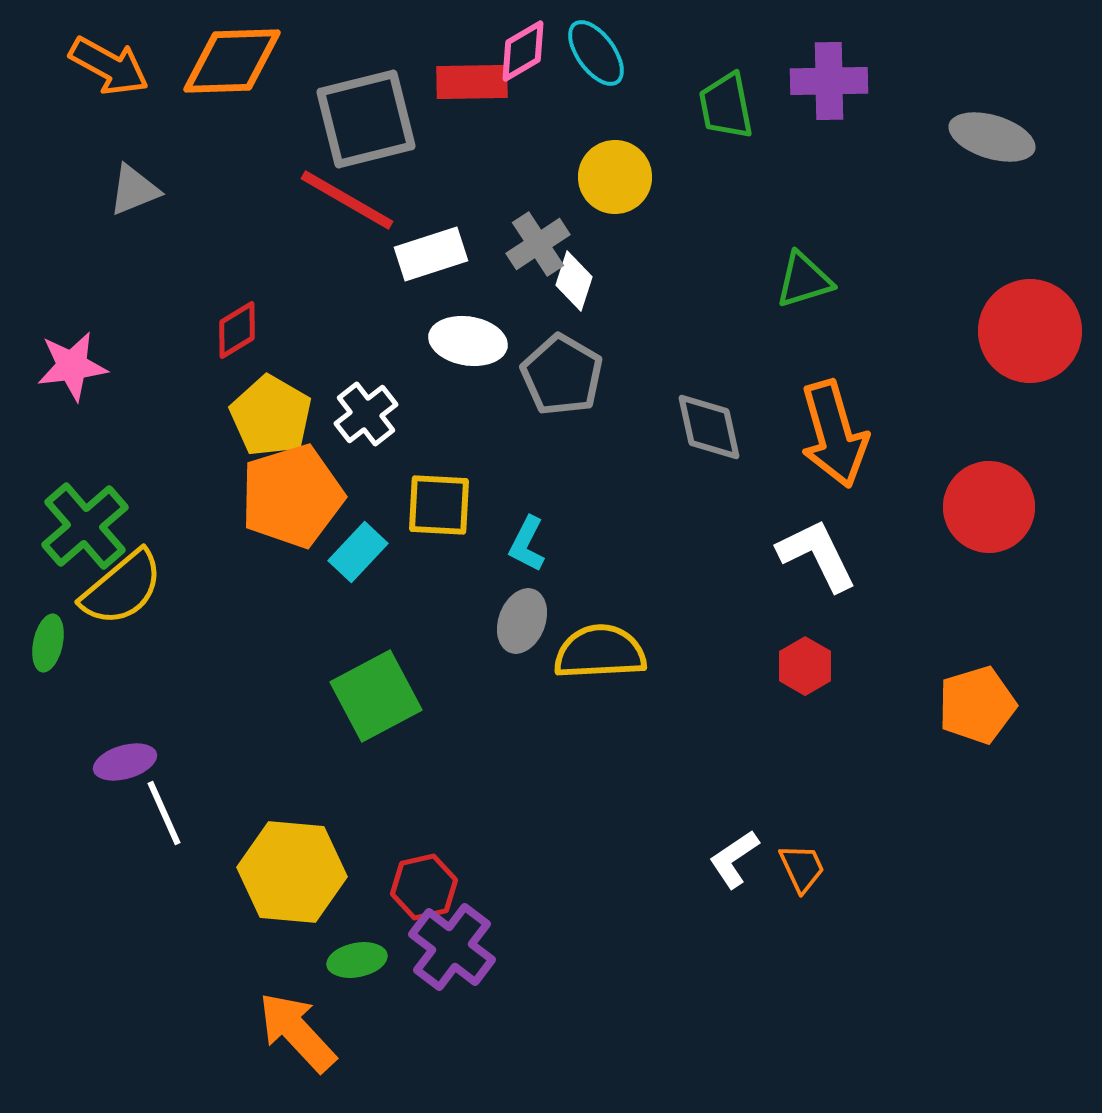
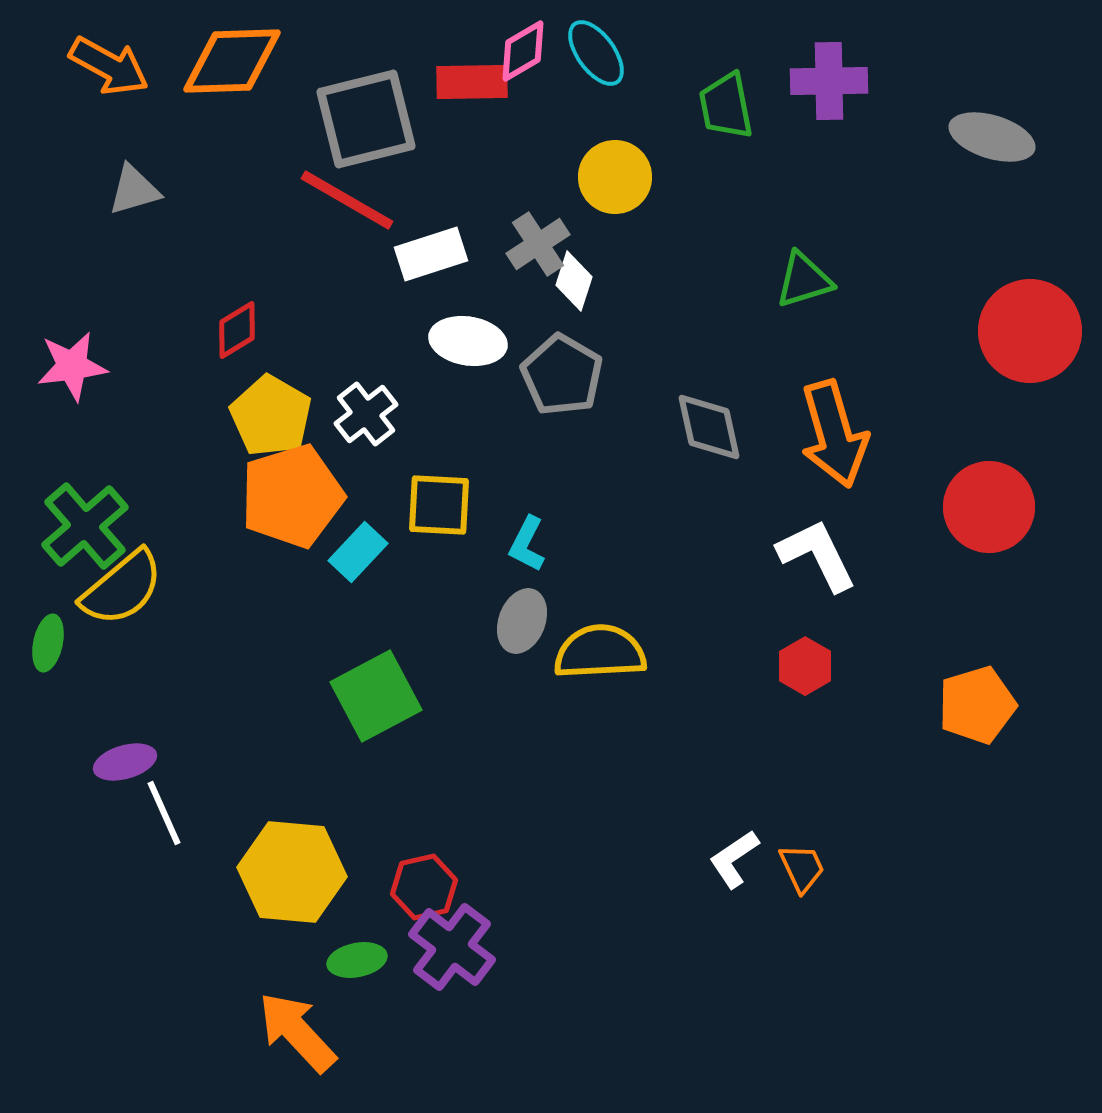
gray triangle at (134, 190): rotated 6 degrees clockwise
